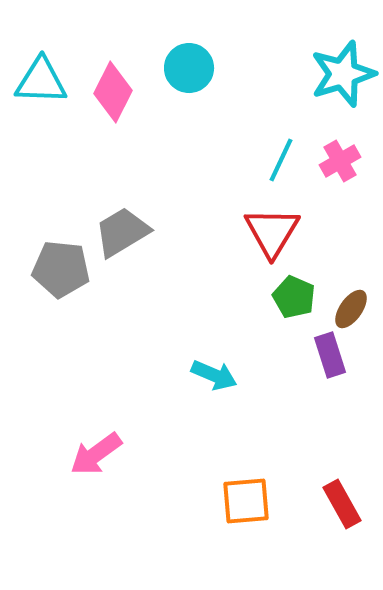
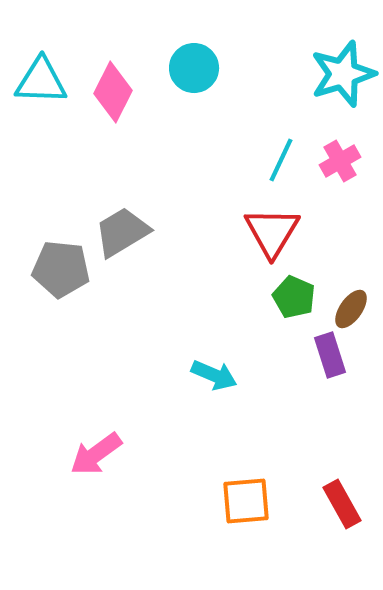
cyan circle: moved 5 px right
